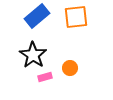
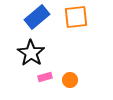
blue rectangle: moved 1 px down
black star: moved 2 px left, 2 px up
orange circle: moved 12 px down
